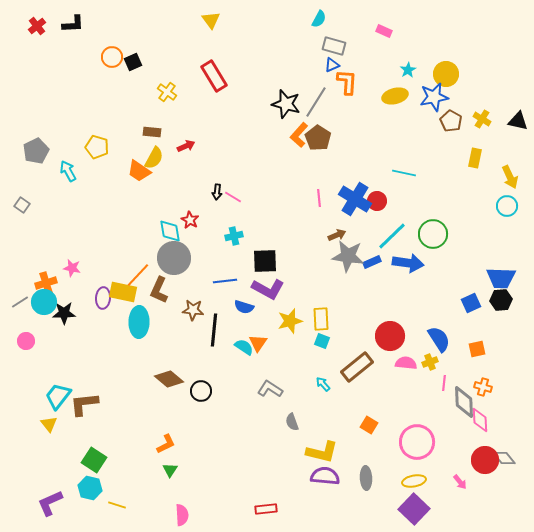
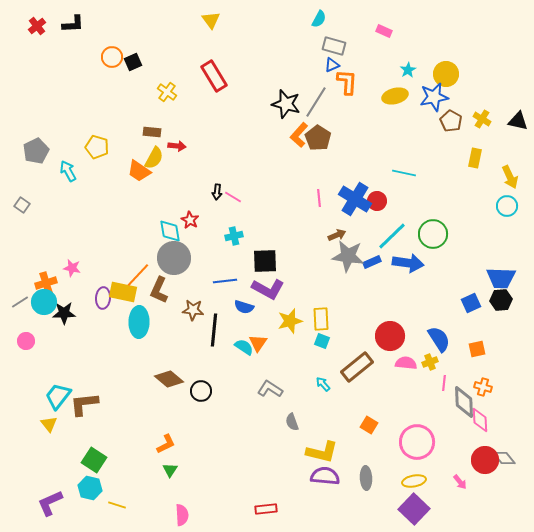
red arrow at (186, 146): moved 9 px left; rotated 30 degrees clockwise
